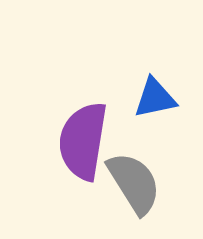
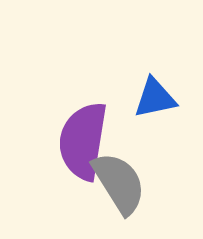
gray semicircle: moved 15 px left
